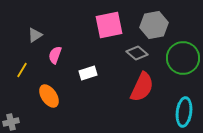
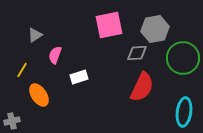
gray hexagon: moved 1 px right, 4 px down
gray diamond: rotated 45 degrees counterclockwise
white rectangle: moved 9 px left, 4 px down
orange ellipse: moved 10 px left, 1 px up
gray cross: moved 1 px right, 1 px up
